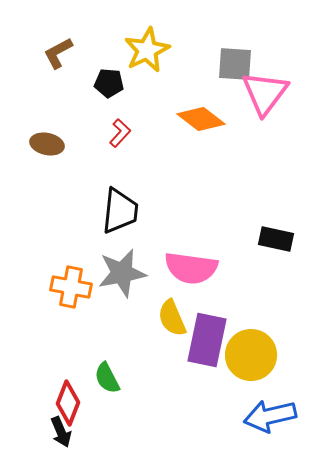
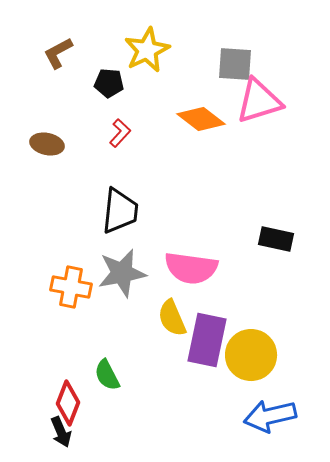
pink triangle: moved 6 px left, 8 px down; rotated 36 degrees clockwise
green semicircle: moved 3 px up
